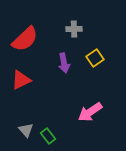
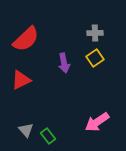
gray cross: moved 21 px right, 4 px down
red semicircle: moved 1 px right
pink arrow: moved 7 px right, 10 px down
